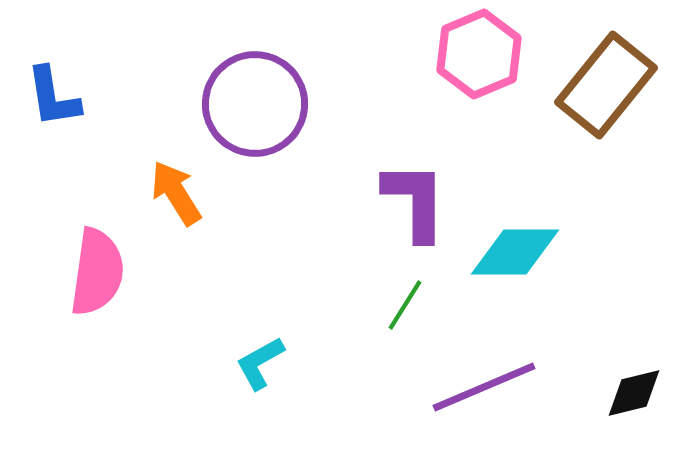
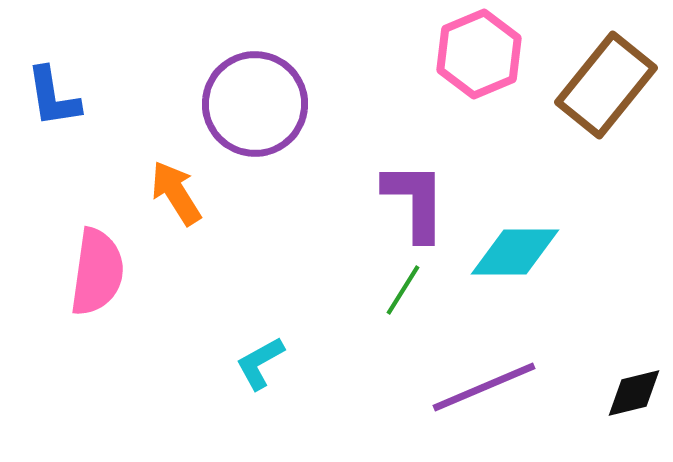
green line: moved 2 px left, 15 px up
